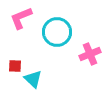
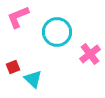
pink L-shape: moved 3 px left, 1 px up
pink cross: rotated 15 degrees counterclockwise
red square: moved 2 px left, 1 px down; rotated 24 degrees counterclockwise
